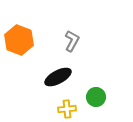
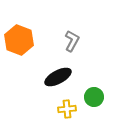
green circle: moved 2 px left
